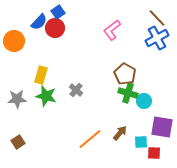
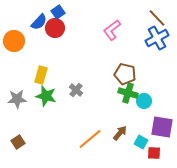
brown pentagon: rotated 15 degrees counterclockwise
cyan square: rotated 32 degrees clockwise
